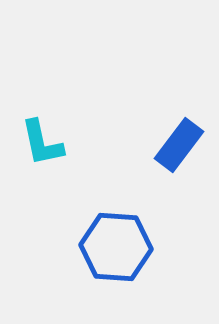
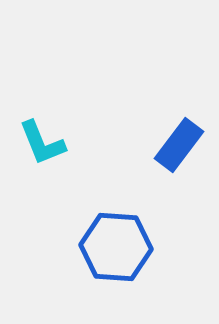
cyan L-shape: rotated 10 degrees counterclockwise
